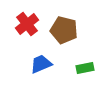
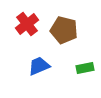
blue trapezoid: moved 2 px left, 2 px down
